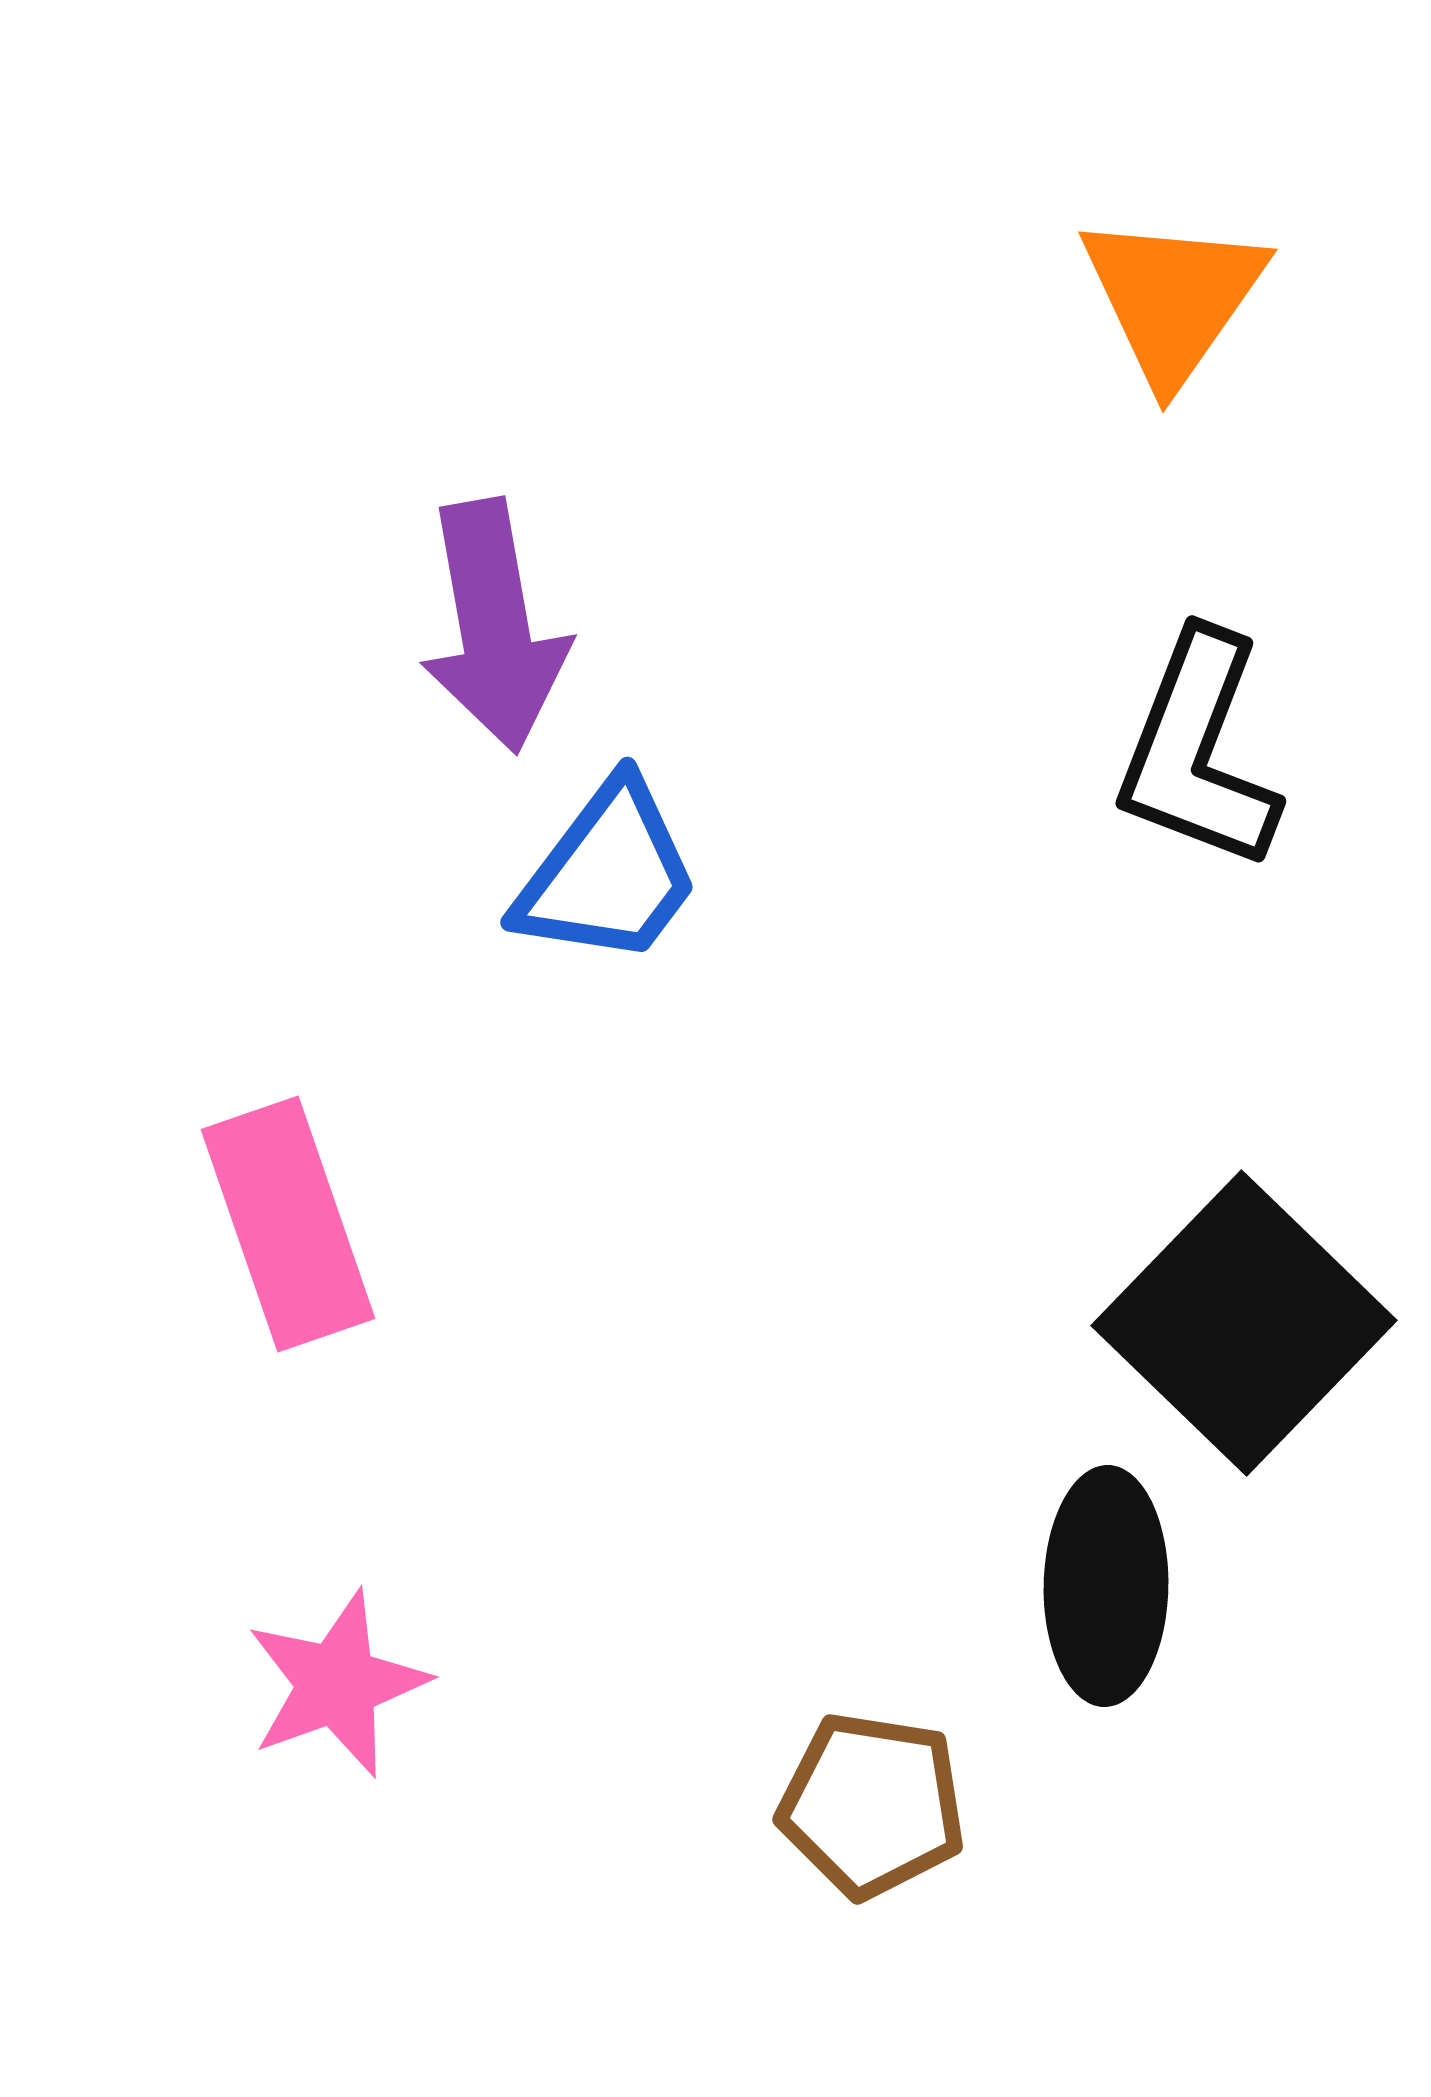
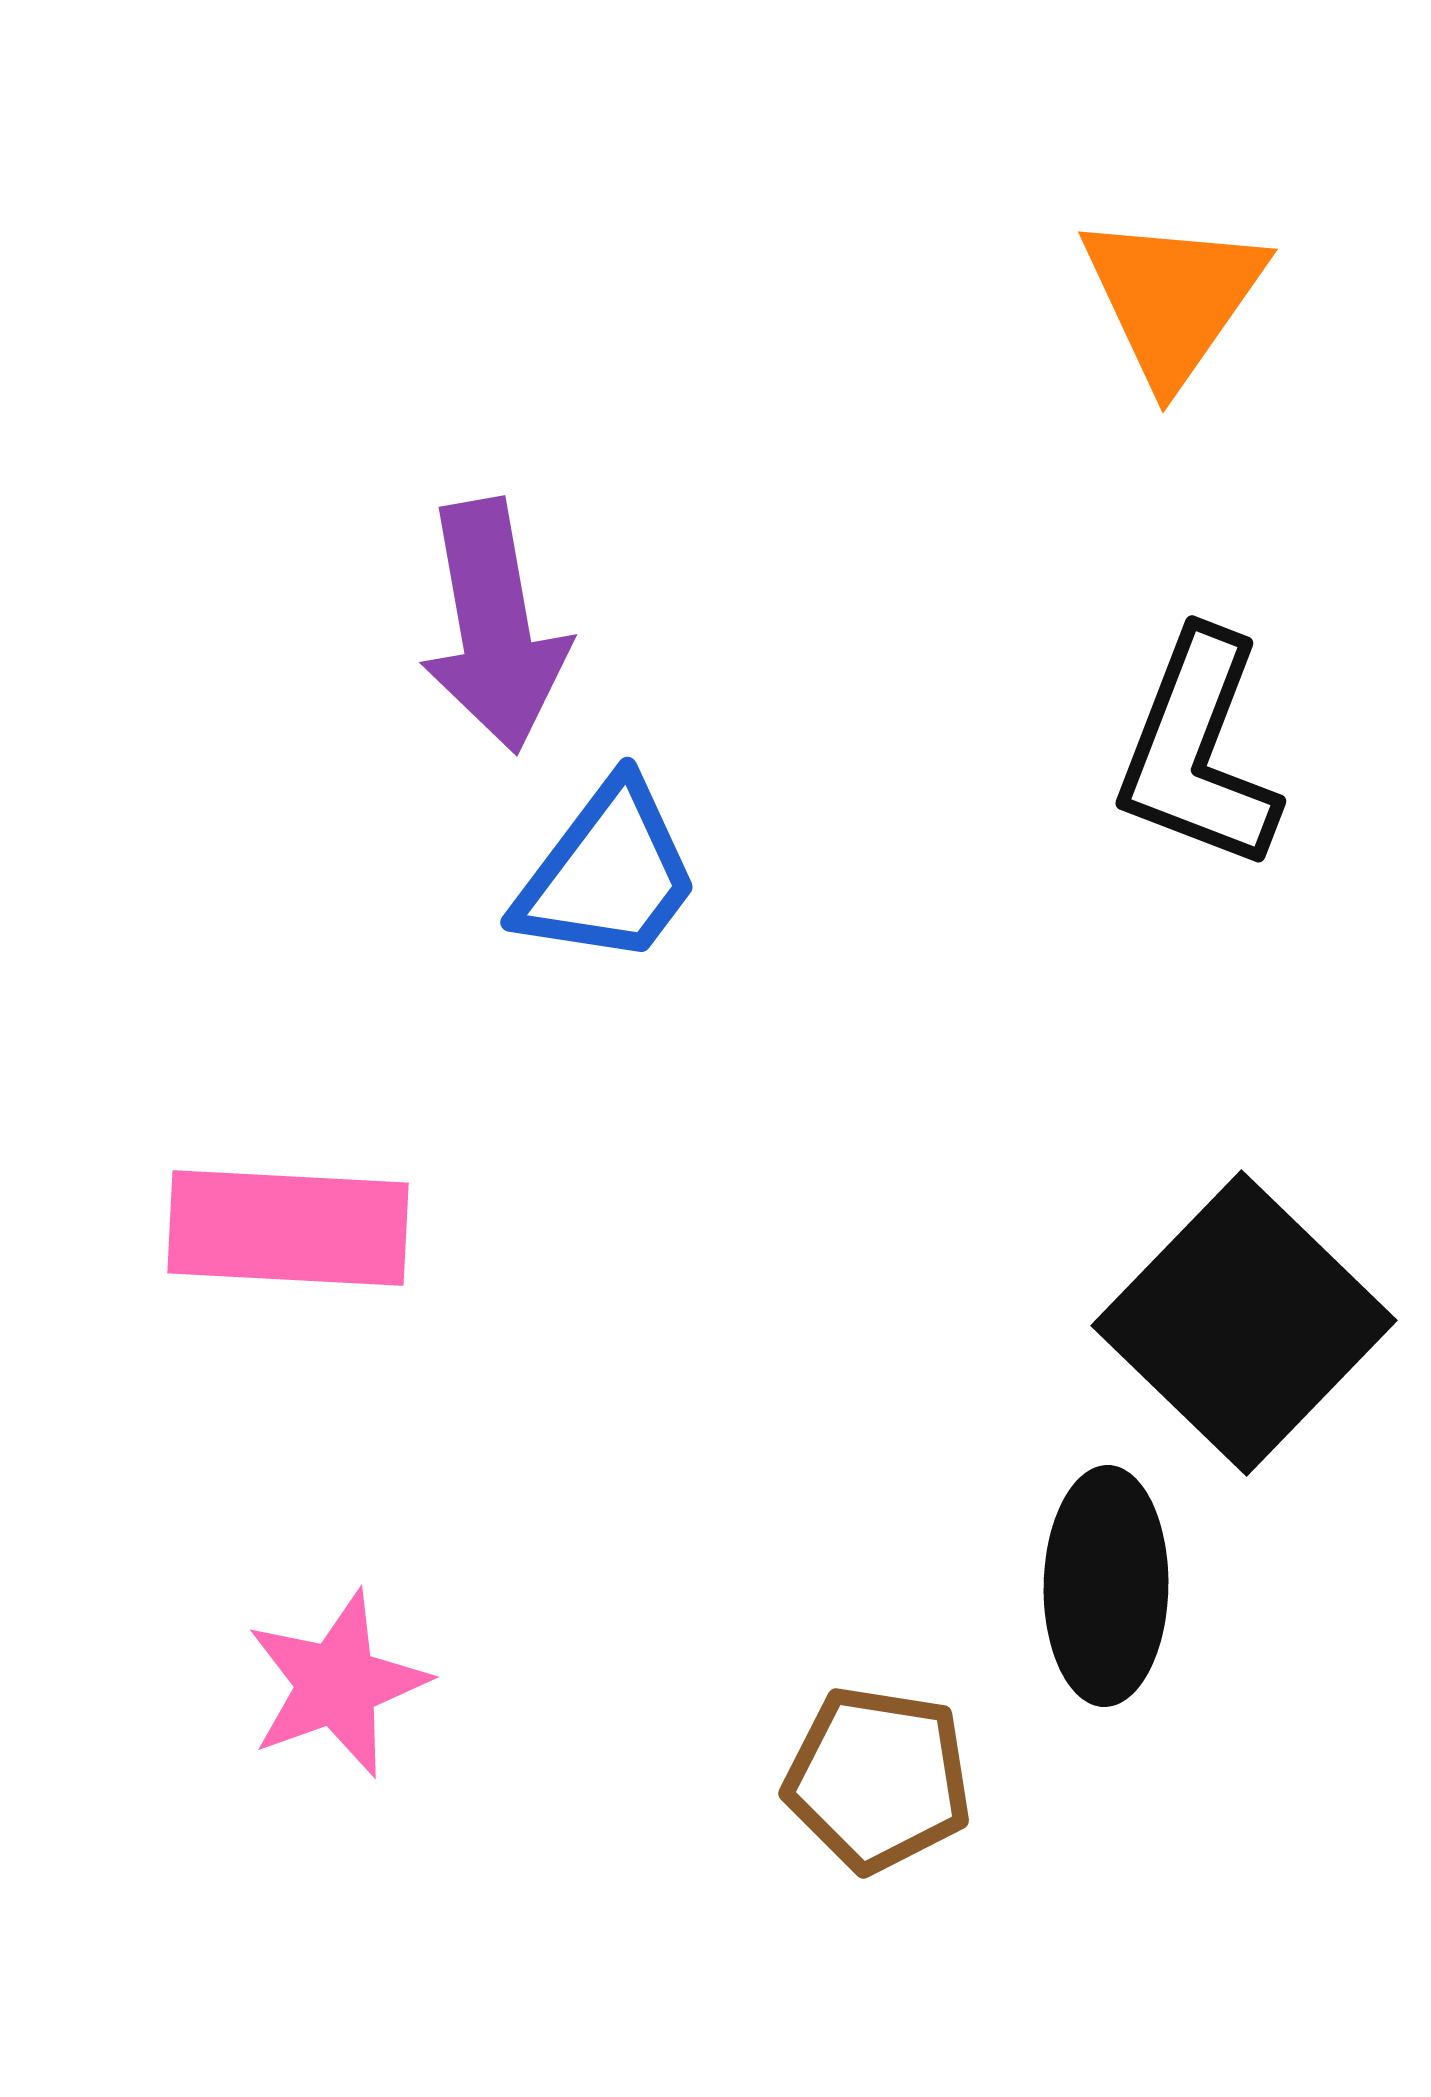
pink rectangle: moved 4 px down; rotated 68 degrees counterclockwise
brown pentagon: moved 6 px right, 26 px up
